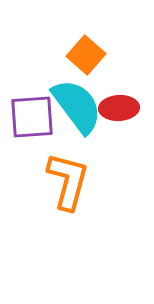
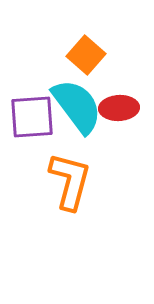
orange L-shape: moved 2 px right
